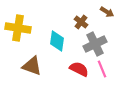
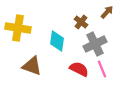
brown arrow: rotated 80 degrees counterclockwise
